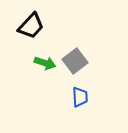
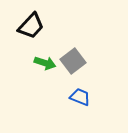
gray square: moved 2 px left
blue trapezoid: rotated 65 degrees counterclockwise
